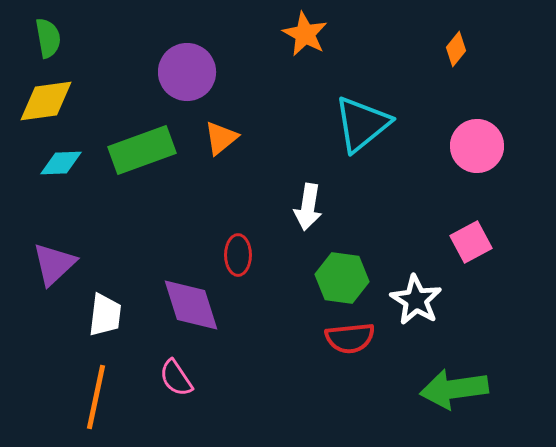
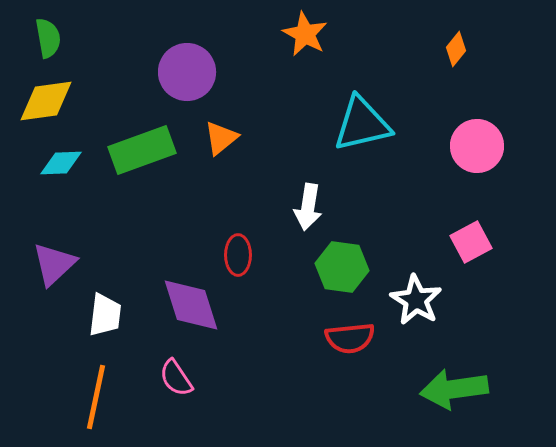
cyan triangle: rotated 26 degrees clockwise
green hexagon: moved 11 px up
